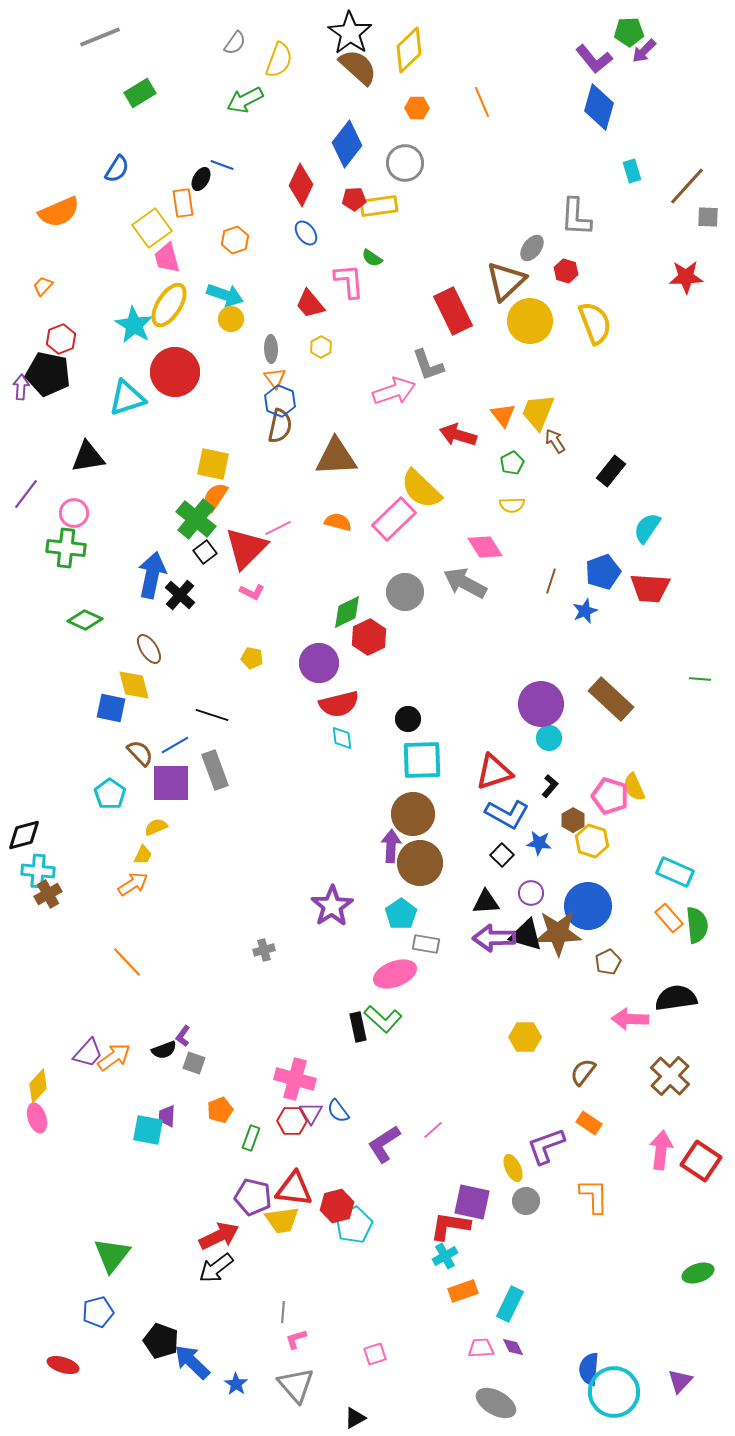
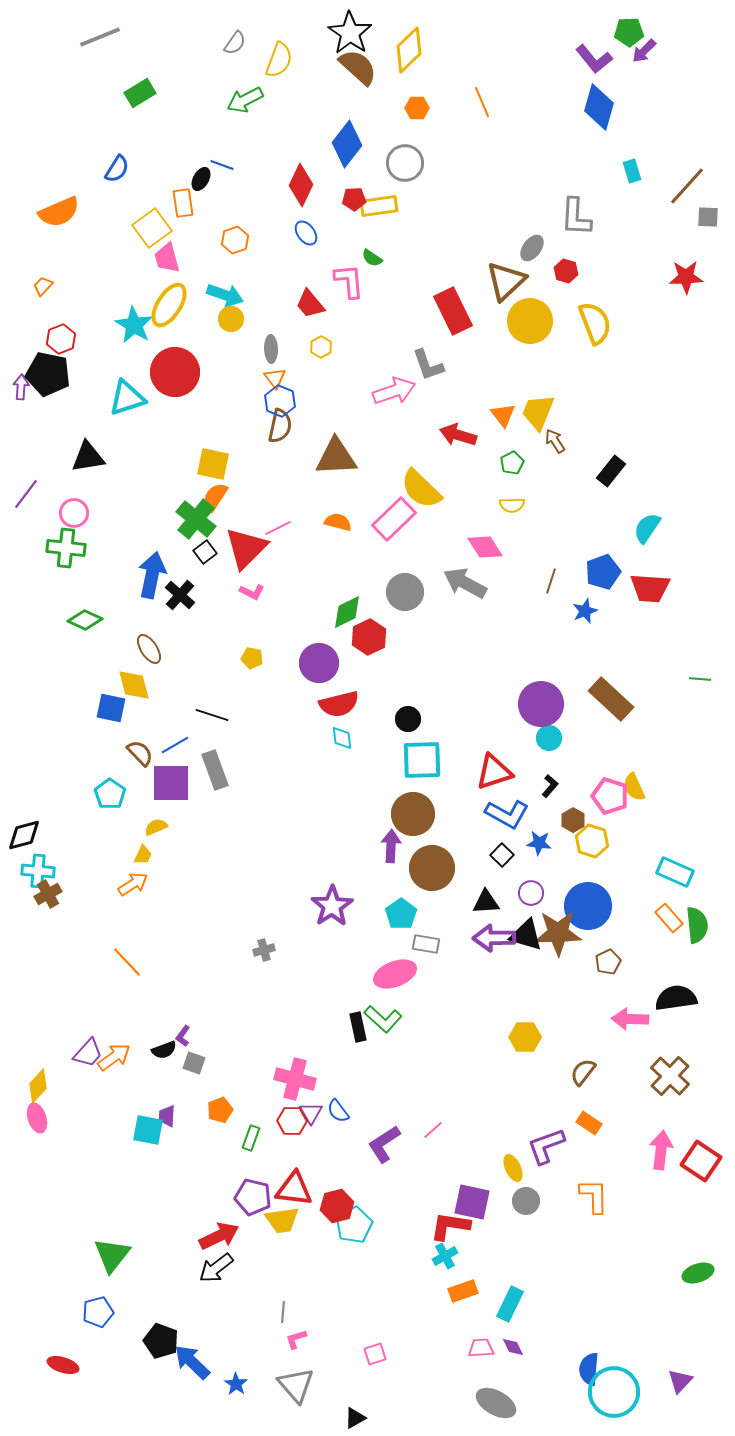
brown circle at (420, 863): moved 12 px right, 5 px down
